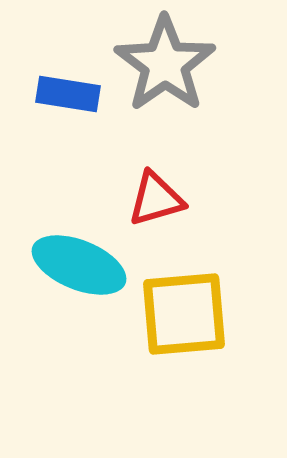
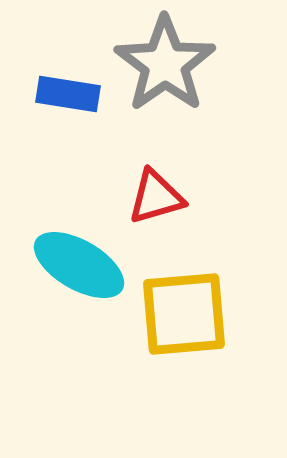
red triangle: moved 2 px up
cyan ellipse: rotated 8 degrees clockwise
